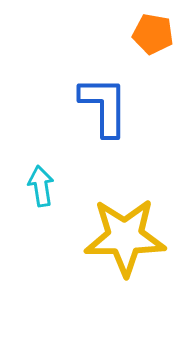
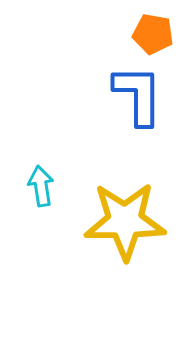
blue L-shape: moved 34 px right, 11 px up
yellow star: moved 16 px up
